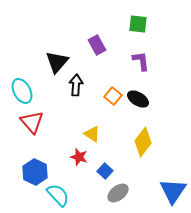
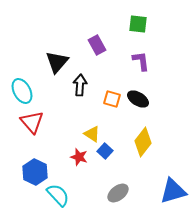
black arrow: moved 4 px right
orange square: moved 1 px left, 3 px down; rotated 24 degrees counterclockwise
blue square: moved 20 px up
blue triangle: rotated 40 degrees clockwise
